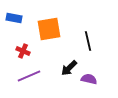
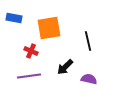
orange square: moved 1 px up
red cross: moved 8 px right
black arrow: moved 4 px left, 1 px up
purple line: rotated 15 degrees clockwise
